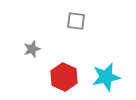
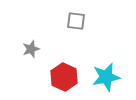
gray star: moved 1 px left
